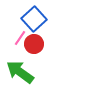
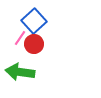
blue square: moved 2 px down
green arrow: rotated 28 degrees counterclockwise
